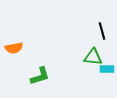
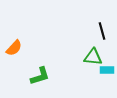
orange semicircle: rotated 36 degrees counterclockwise
cyan rectangle: moved 1 px down
